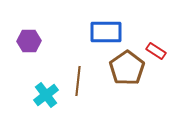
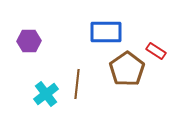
brown pentagon: moved 1 px down
brown line: moved 1 px left, 3 px down
cyan cross: moved 1 px up
